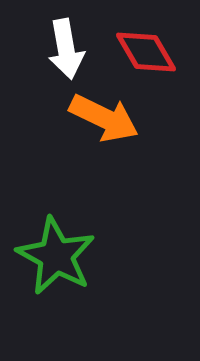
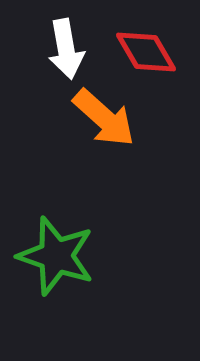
orange arrow: rotated 16 degrees clockwise
green star: rotated 10 degrees counterclockwise
